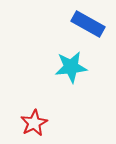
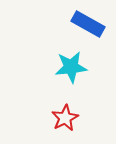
red star: moved 31 px right, 5 px up
